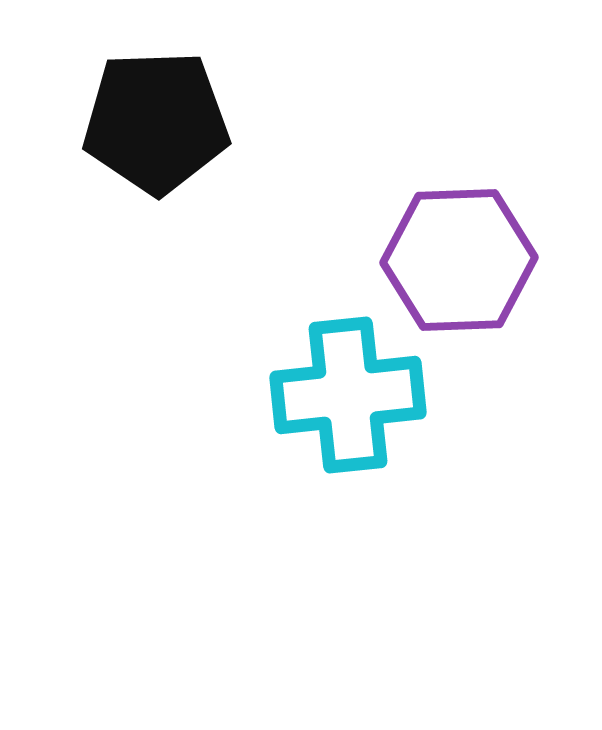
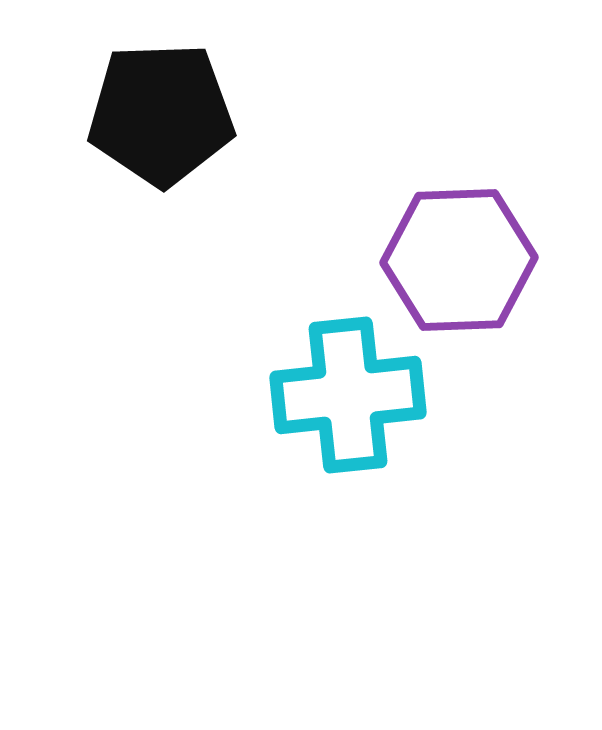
black pentagon: moved 5 px right, 8 px up
